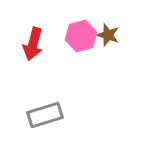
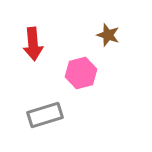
pink hexagon: moved 37 px down
red arrow: rotated 20 degrees counterclockwise
